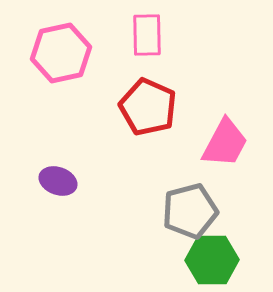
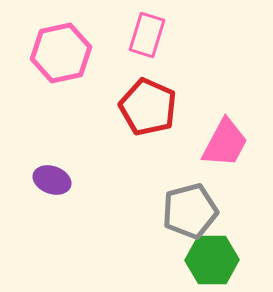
pink rectangle: rotated 18 degrees clockwise
purple ellipse: moved 6 px left, 1 px up
